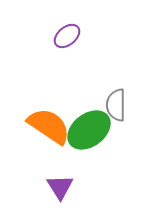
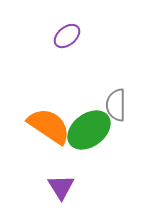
purple triangle: moved 1 px right
